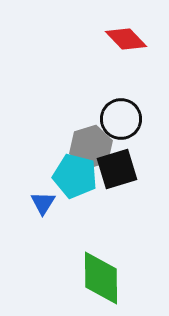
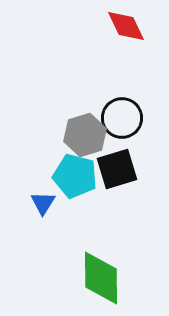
red diamond: moved 13 px up; rotated 18 degrees clockwise
black circle: moved 1 px right, 1 px up
gray hexagon: moved 6 px left, 12 px up
